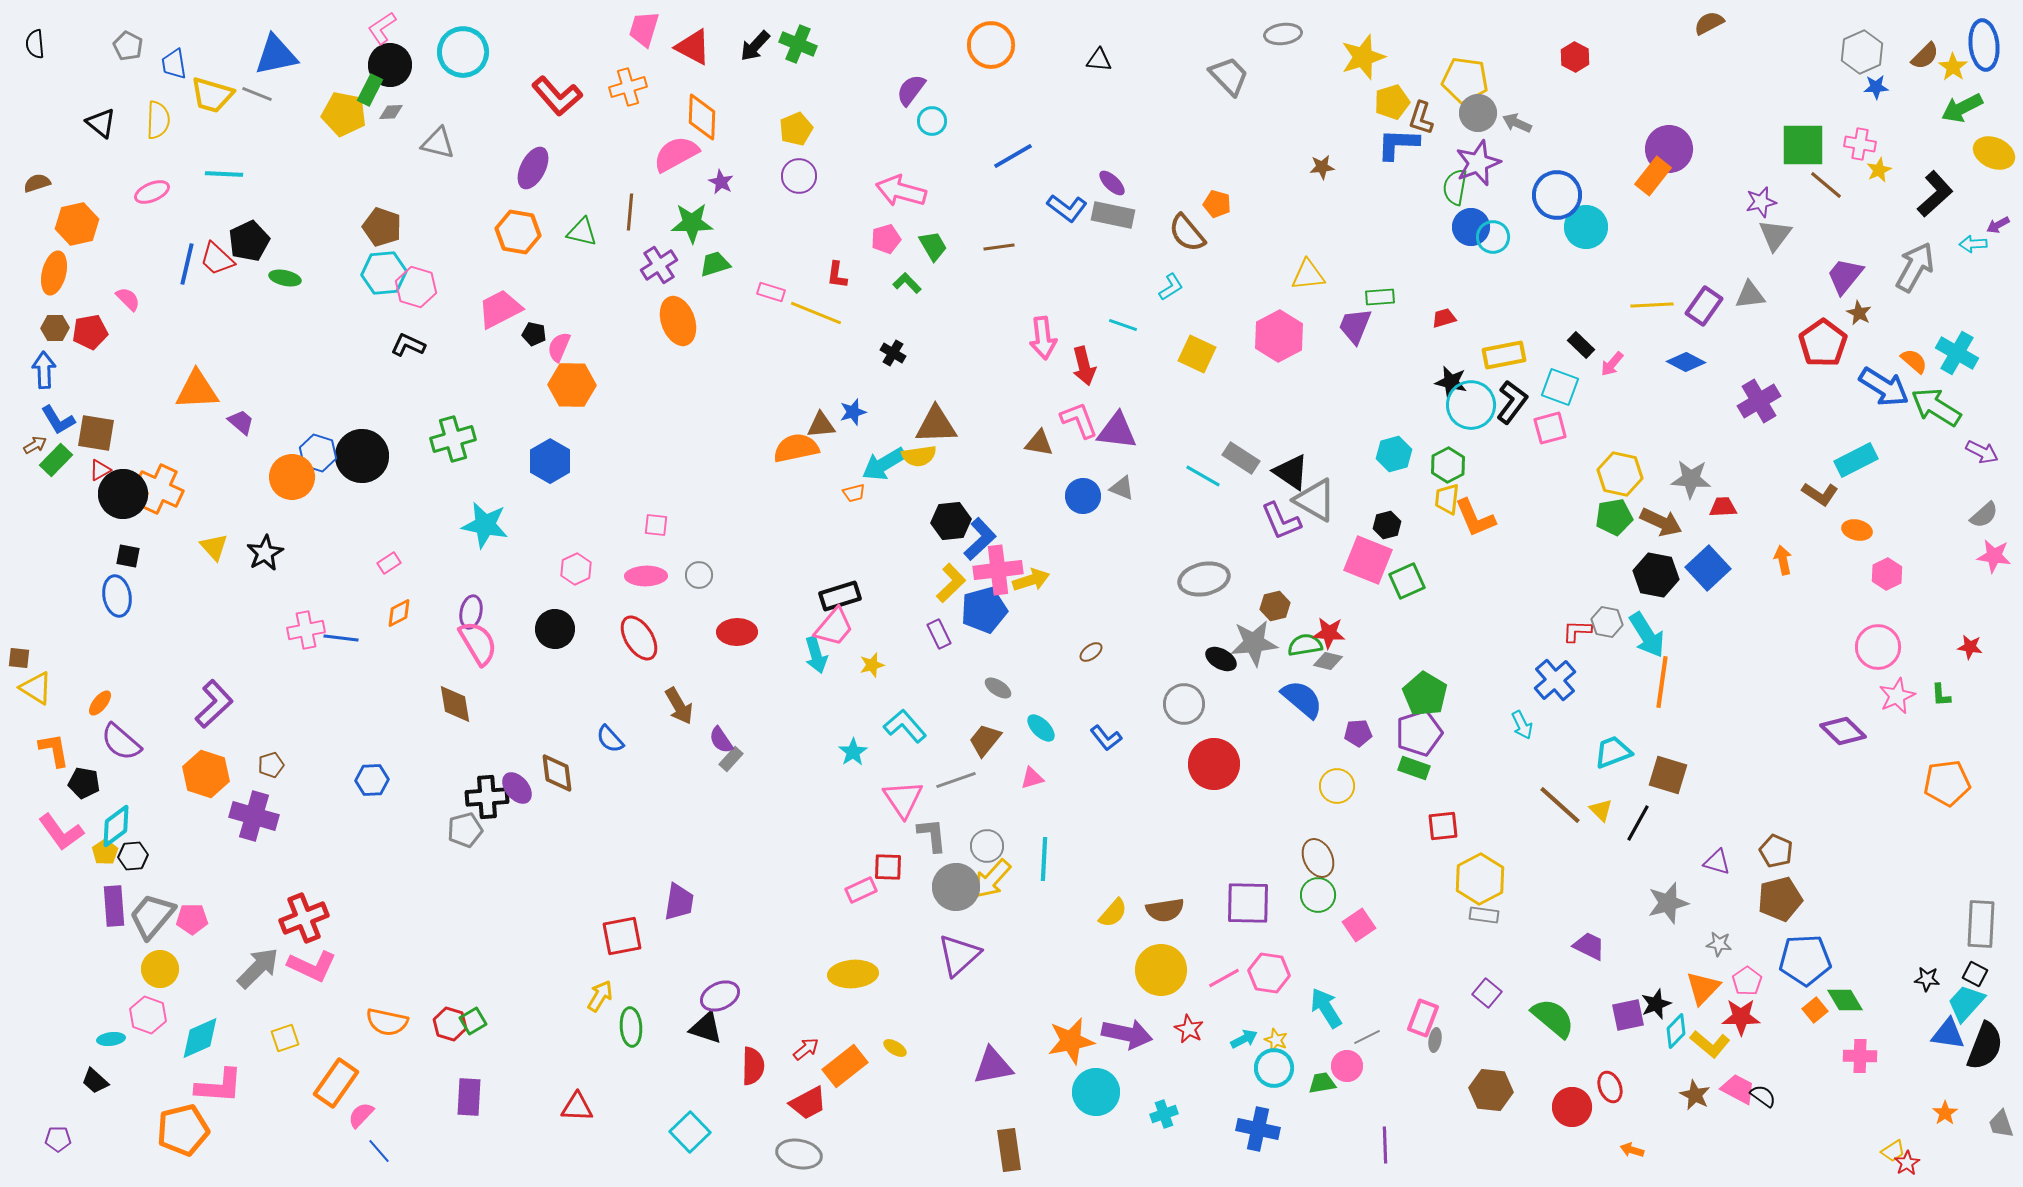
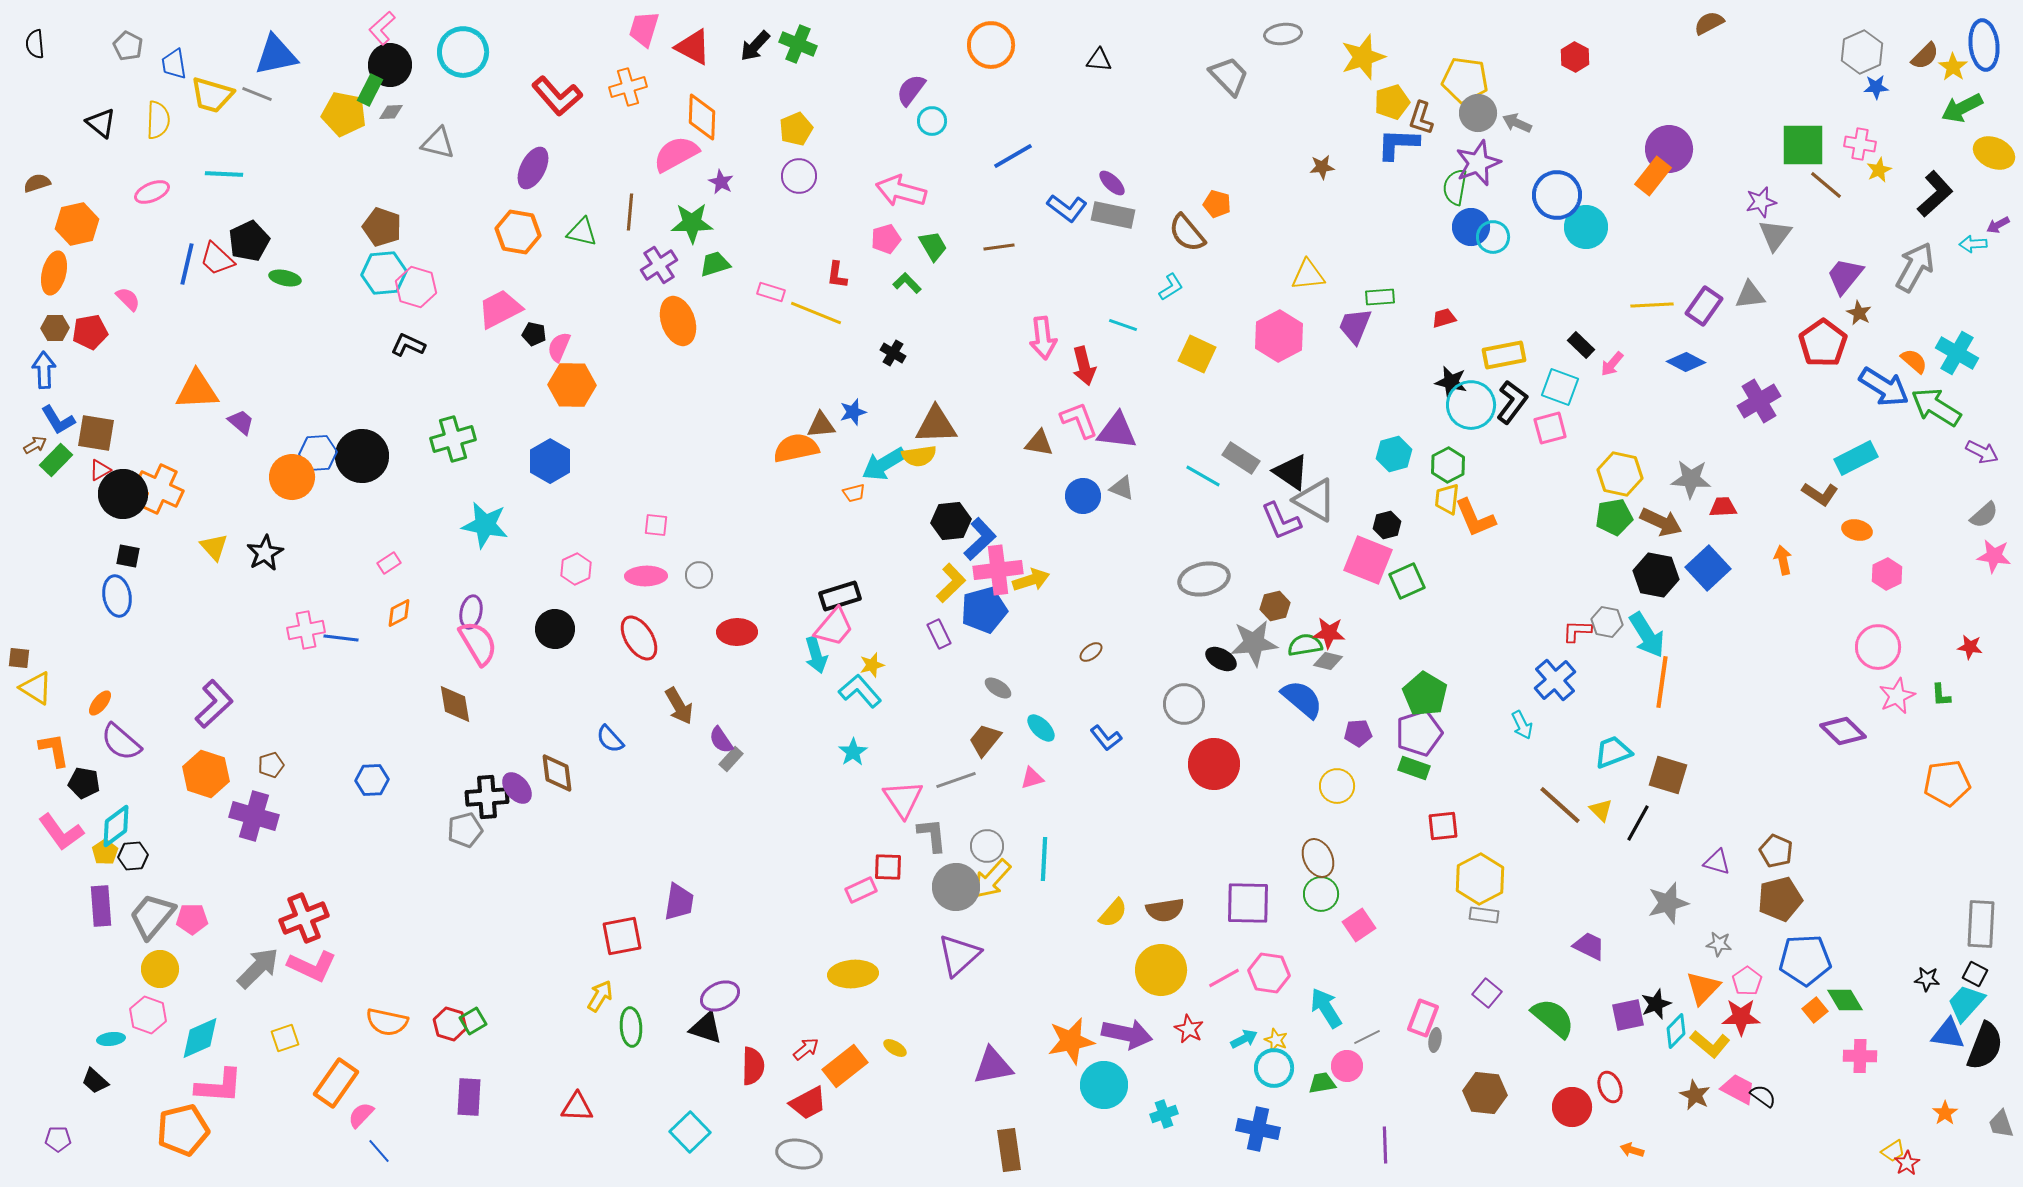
pink L-shape at (382, 28): rotated 8 degrees counterclockwise
blue hexagon at (318, 453): rotated 21 degrees counterclockwise
cyan rectangle at (1856, 460): moved 2 px up
cyan L-shape at (905, 726): moved 45 px left, 35 px up
green circle at (1318, 895): moved 3 px right, 1 px up
purple rectangle at (114, 906): moved 13 px left
brown hexagon at (1491, 1090): moved 6 px left, 3 px down
cyan circle at (1096, 1092): moved 8 px right, 7 px up
